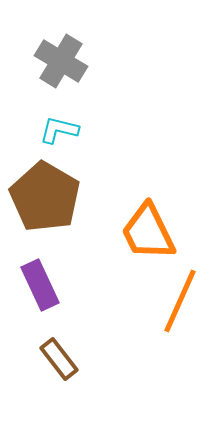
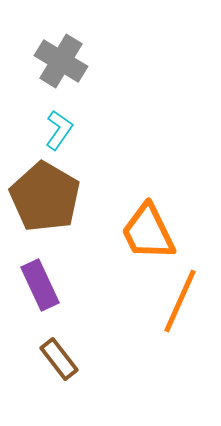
cyan L-shape: rotated 111 degrees clockwise
